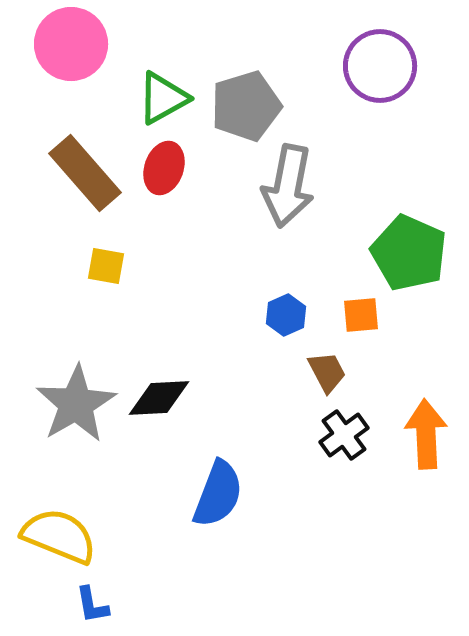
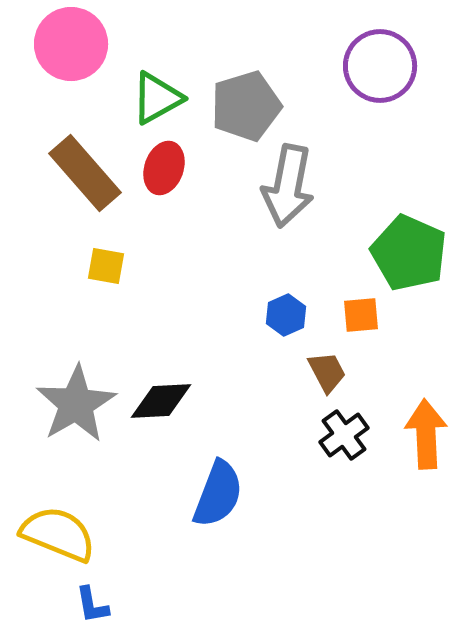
green triangle: moved 6 px left
black diamond: moved 2 px right, 3 px down
yellow semicircle: moved 1 px left, 2 px up
